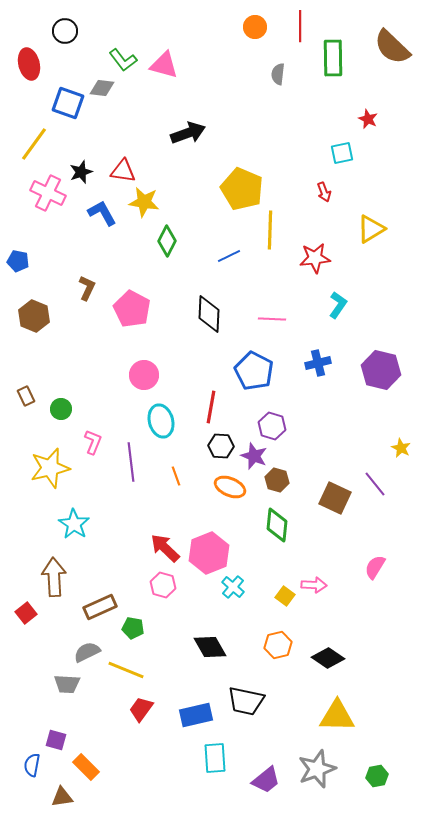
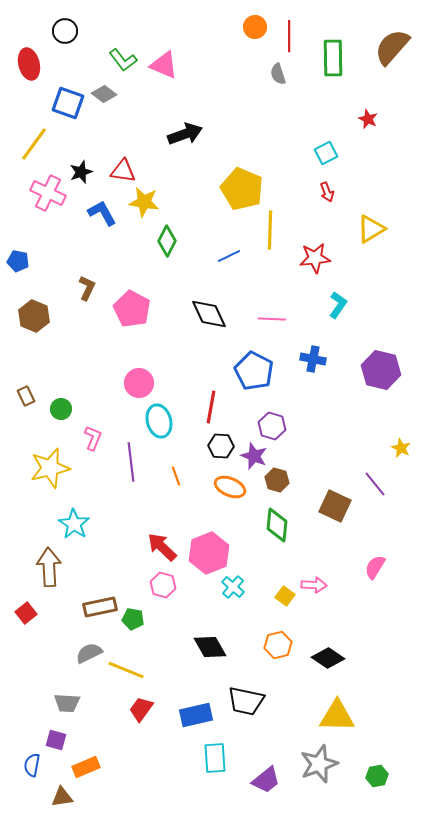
red line at (300, 26): moved 11 px left, 10 px down
brown semicircle at (392, 47): rotated 87 degrees clockwise
pink triangle at (164, 65): rotated 8 degrees clockwise
gray semicircle at (278, 74): rotated 25 degrees counterclockwise
gray diamond at (102, 88): moved 2 px right, 6 px down; rotated 30 degrees clockwise
black arrow at (188, 133): moved 3 px left, 1 px down
cyan square at (342, 153): moved 16 px left; rotated 15 degrees counterclockwise
red arrow at (324, 192): moved 3 px right
black diamond at (209, 314): rotated 27 degrees counterclockwise
blue cross at (318, 363): moved 5 px left, 4 px up; rotated 25 degrees clockwise
pink circle at (144, 375): moved 5 px left, 8 px down
cyan ellipse at (161, 421): moved 2 px left
pink L-shape at (93, 442): moved 4 px up
brown square at (335, 498): moved 8 px down
red arrow at (165, 548): moved 3 px left, 1 px up
brown arrow at (54, 577): moved 5 px left, 10 px up
brown rectangle at (100, 607): rotated 12 degrees clockwise
green pentagon at (133, 628): moved 9 px up
gray semicircle at (87, 652): moved 2 px right, 1 px down
gray trapezoid at (67, 684): moved 19 px down
orange rectangle at (86, 767): rotated 68 degrees counterclockwise
gray star at (317, 769): moved 2 px right, 5 px up
